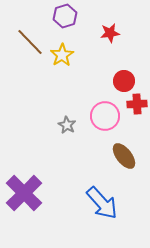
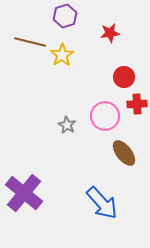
brown line: rotated 32 degrees counterclockwise
red circle: moved 4 px up
brown ellipse: moved 3 px up
purple cross: rotated 6 degrees counterclockwise
